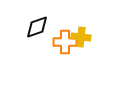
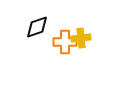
yellow cross: moved 1 px down; rotated 12 degrees counterclockwise
